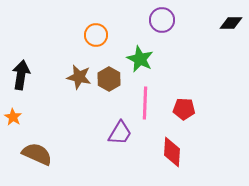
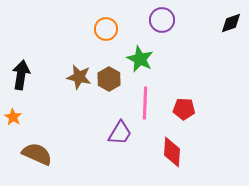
black diamond: rotated 20 degrees counterclockwise
orange circle: moved 10 px right, 6 px up
